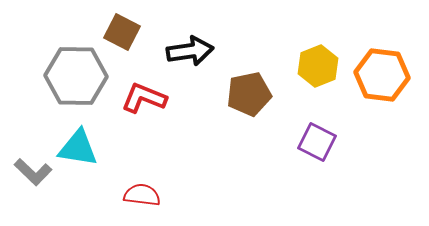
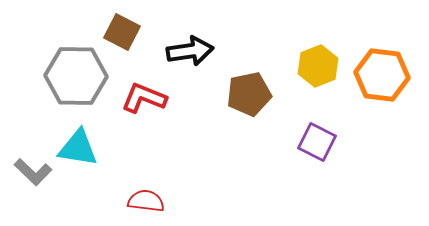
red semicircle: moved 4 px right, 6 px down
